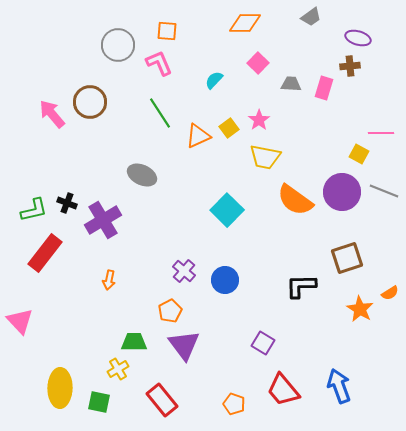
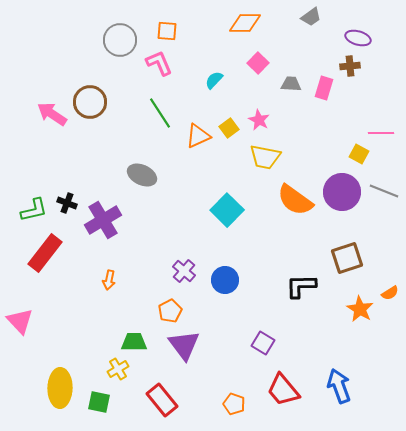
gray circle at (118, 45): moved 2 px right, 5 px up
pink arrow at (52, 114): rotated 16 degrees counterclockwise
pink star at (259, 120): rotated 10 degrees counterclockwise
